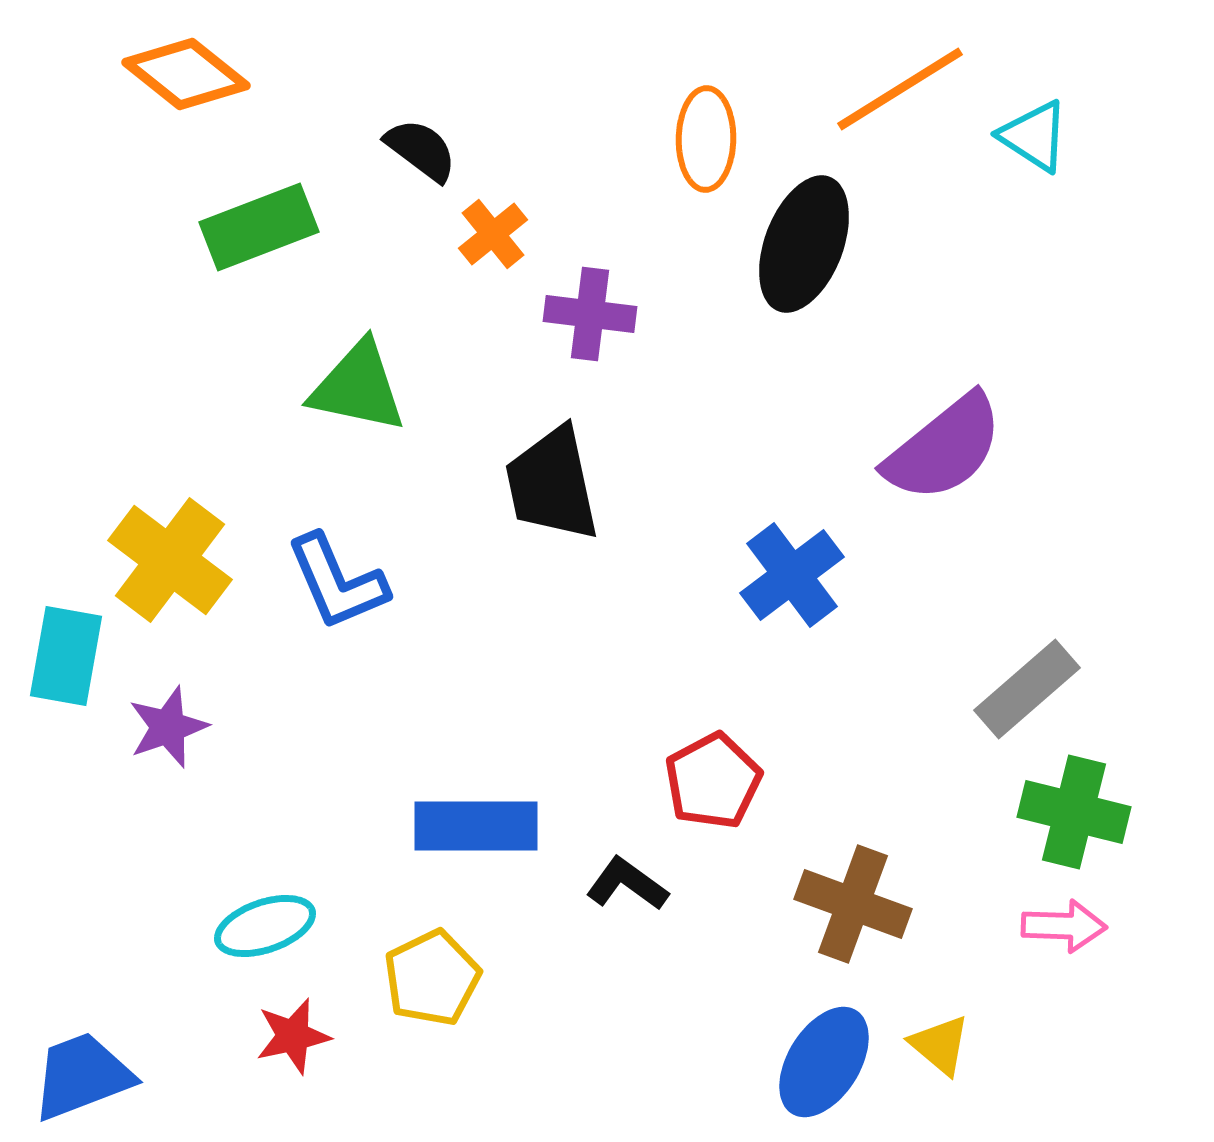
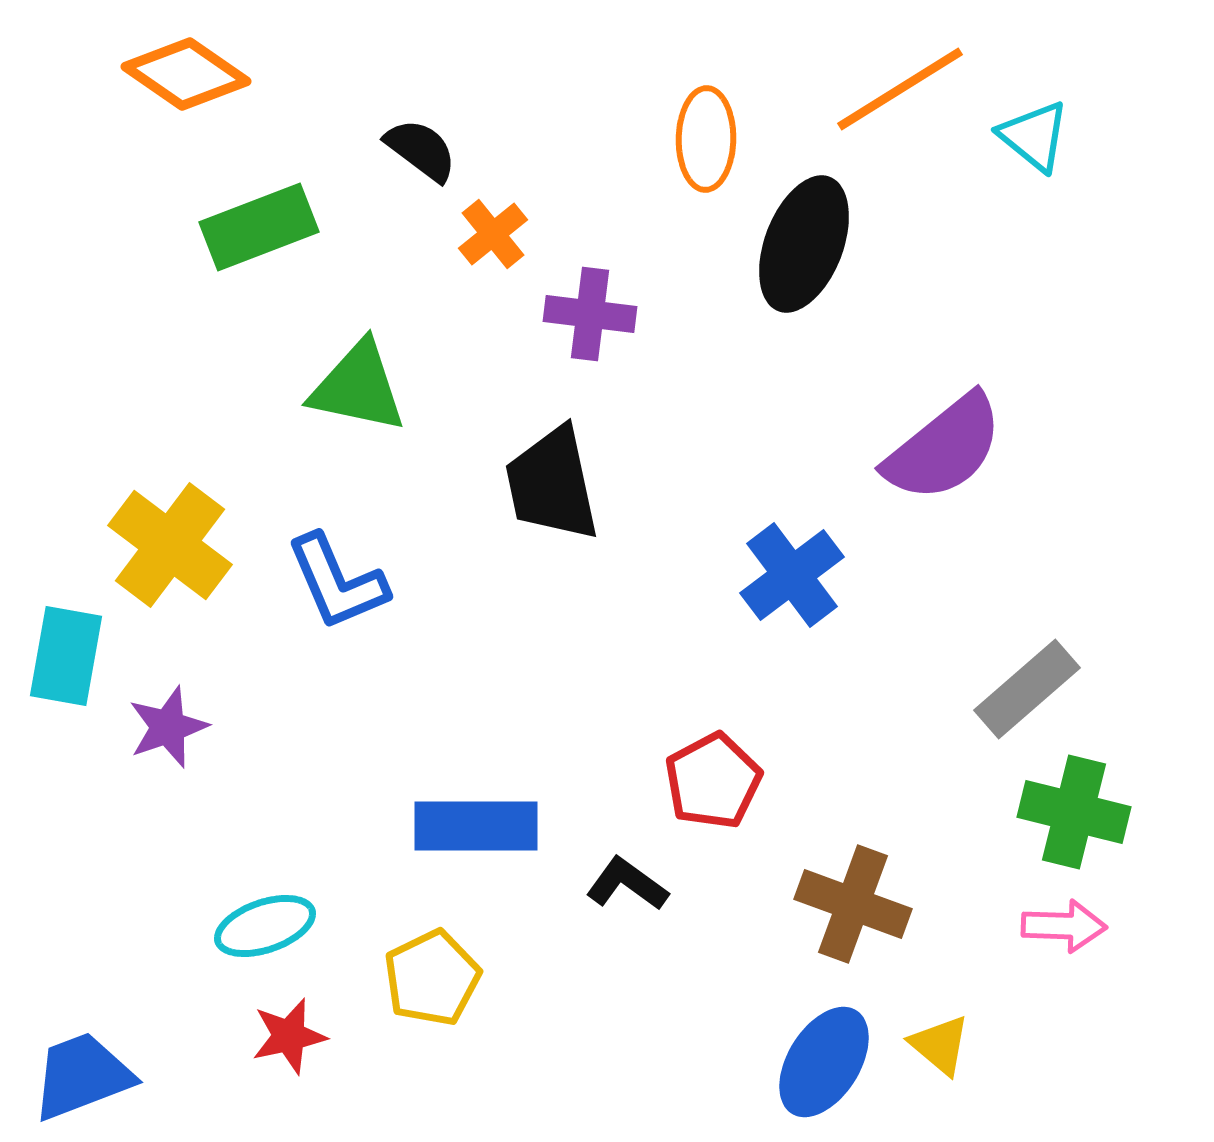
orange diamond: rotated 4 degrees counterclockwise
cyan triangle: rotated 6 degrees clockwise
yellow cross: moved 15 px up
red star: moved 4 px left
